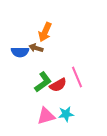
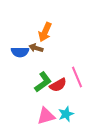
cyan star: rotated 14 degrees counterclockwise
